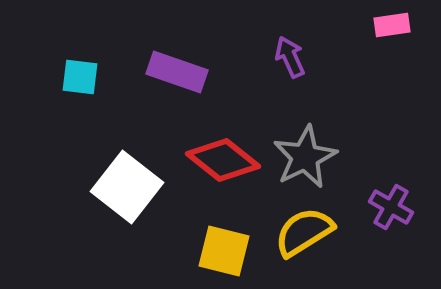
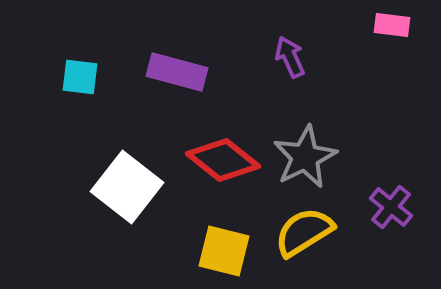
pink rectangle: rotated 15 degrees clockwise
purple rectangle: rotated 4 degrees counterclockwise
purple cross: rotated 9 degrees clockwise
